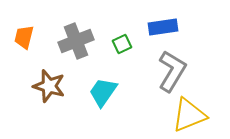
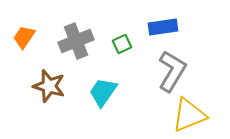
orange trapezoid: rotated 20 degrees clockwise
